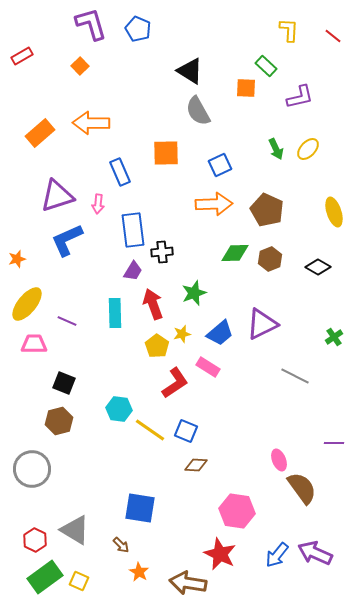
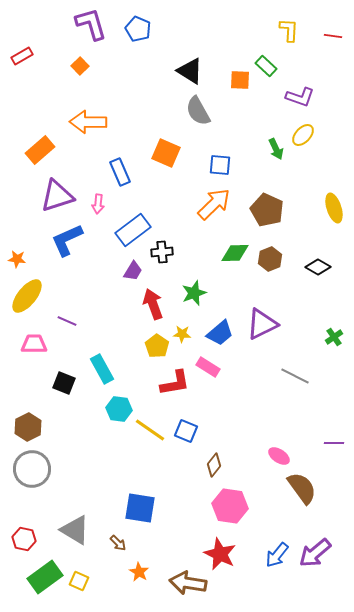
red line at (333, 36): rotated 30 degrees counterclockwise
orange square at (246, 88): moved 6 px left, 8 px up
purple L-shape at (300, 97): rotated 32 degrees clockwise
orange arrow at (91, 123): moved 3 px left, 1 px up
orange rectangle at (40, 133): moved 17 px down
yellow ellipse at (308, 149): moved 5 px left, 14 px up
orange square at (166, 153): rotated 24 degrees clockwise
blue square at (220, 165): rotated 30 degrees clockwise
orange arrow at (214, 204): rotated 42 degrees counterclockwise
yellow ellipse at (334, 212): moved 4 px up
blue rectangle at (133, 230): rotated 60 degrees clockwise
orange star at (17, 259): rotated 24 degrees clockwise
yellow ellipse at (27, 304): moved 8 px up
cyan rectangle at (115, 313): moved 13 px left, 56 px down; rotated 28 degrees counterclockwise
yellow star at (182, 334): rotated 18 degrees clockwise
red L-shape at (175, 383): rotated 24 degrees clockwise
brown hexagon at (59, 421): moved 31 px left, 6 px down; rotated 12 degrees counterclockwise
pink ellipse at (279, 460): moved 4 px up; rotated 35 degrees counterclockwise
brown diamond at (196, 465): moved 18 px right; rotated 55 degrees counterclockwise
pink hexagon at (237, 511): moved 7 px left, 5 px up
red hexagon at (35, 540): moved 11 px left, 1 px up; rotated 15 degrees counterclockwise
brown arrow at (121, 545): moved 3 px left, 2 px up
purple arrow at (315, 553): rotated 64 degrees counterclockwise
